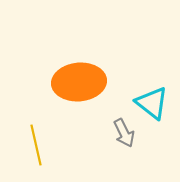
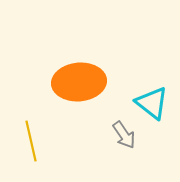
gray arrow: moved 2 px down; rotated 8 degrees counterclockwise
yellow line: moved 5 px left, 4 px up
